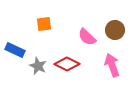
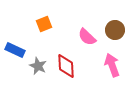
orange square: rotated 14 degrees counterclockwise
red diamond: moved 1 px left, 2 px down; rotated 60 degrees clockwise
